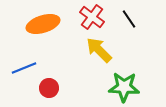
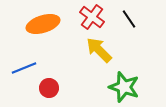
green star: rotated 16 degrees clockwise
